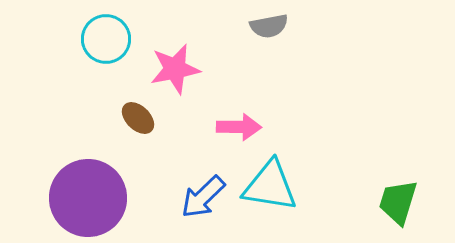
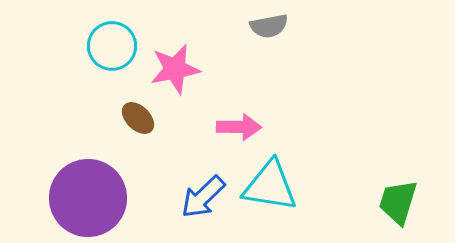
cyan circle: moved 6 px right, 7 px down
